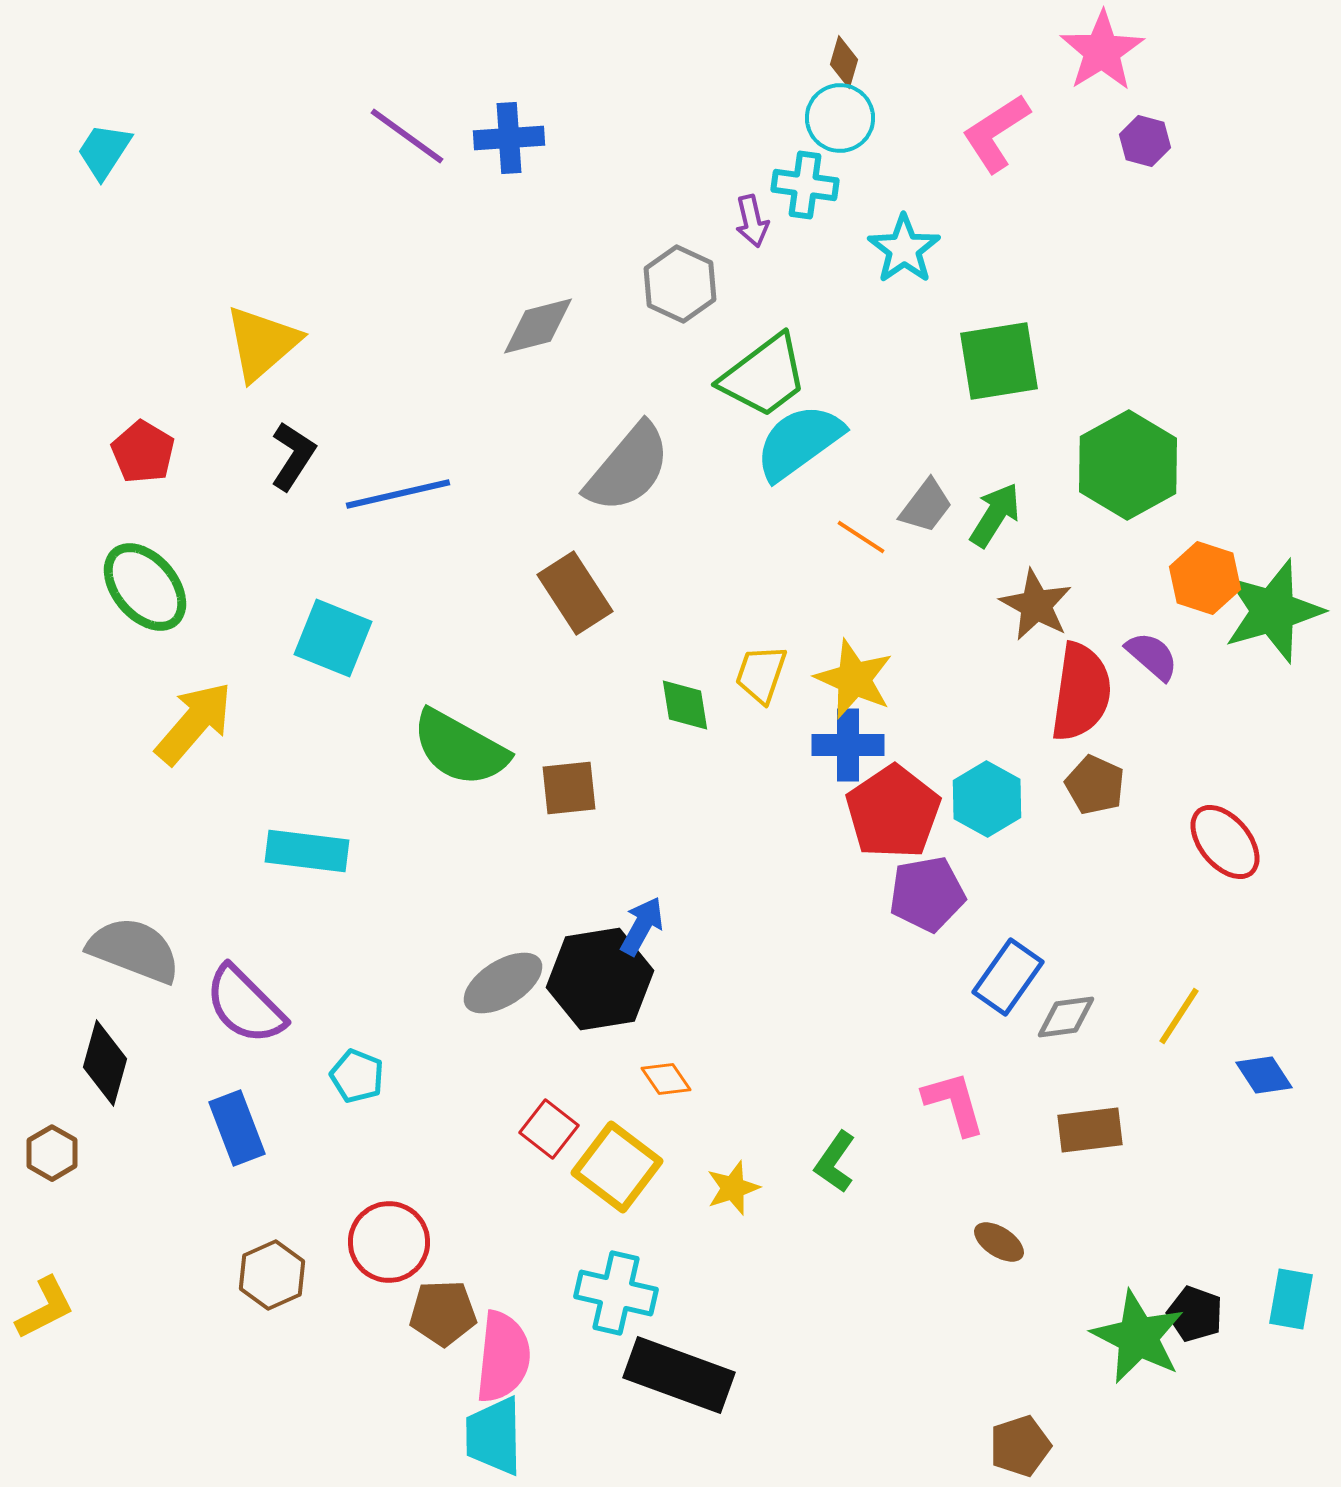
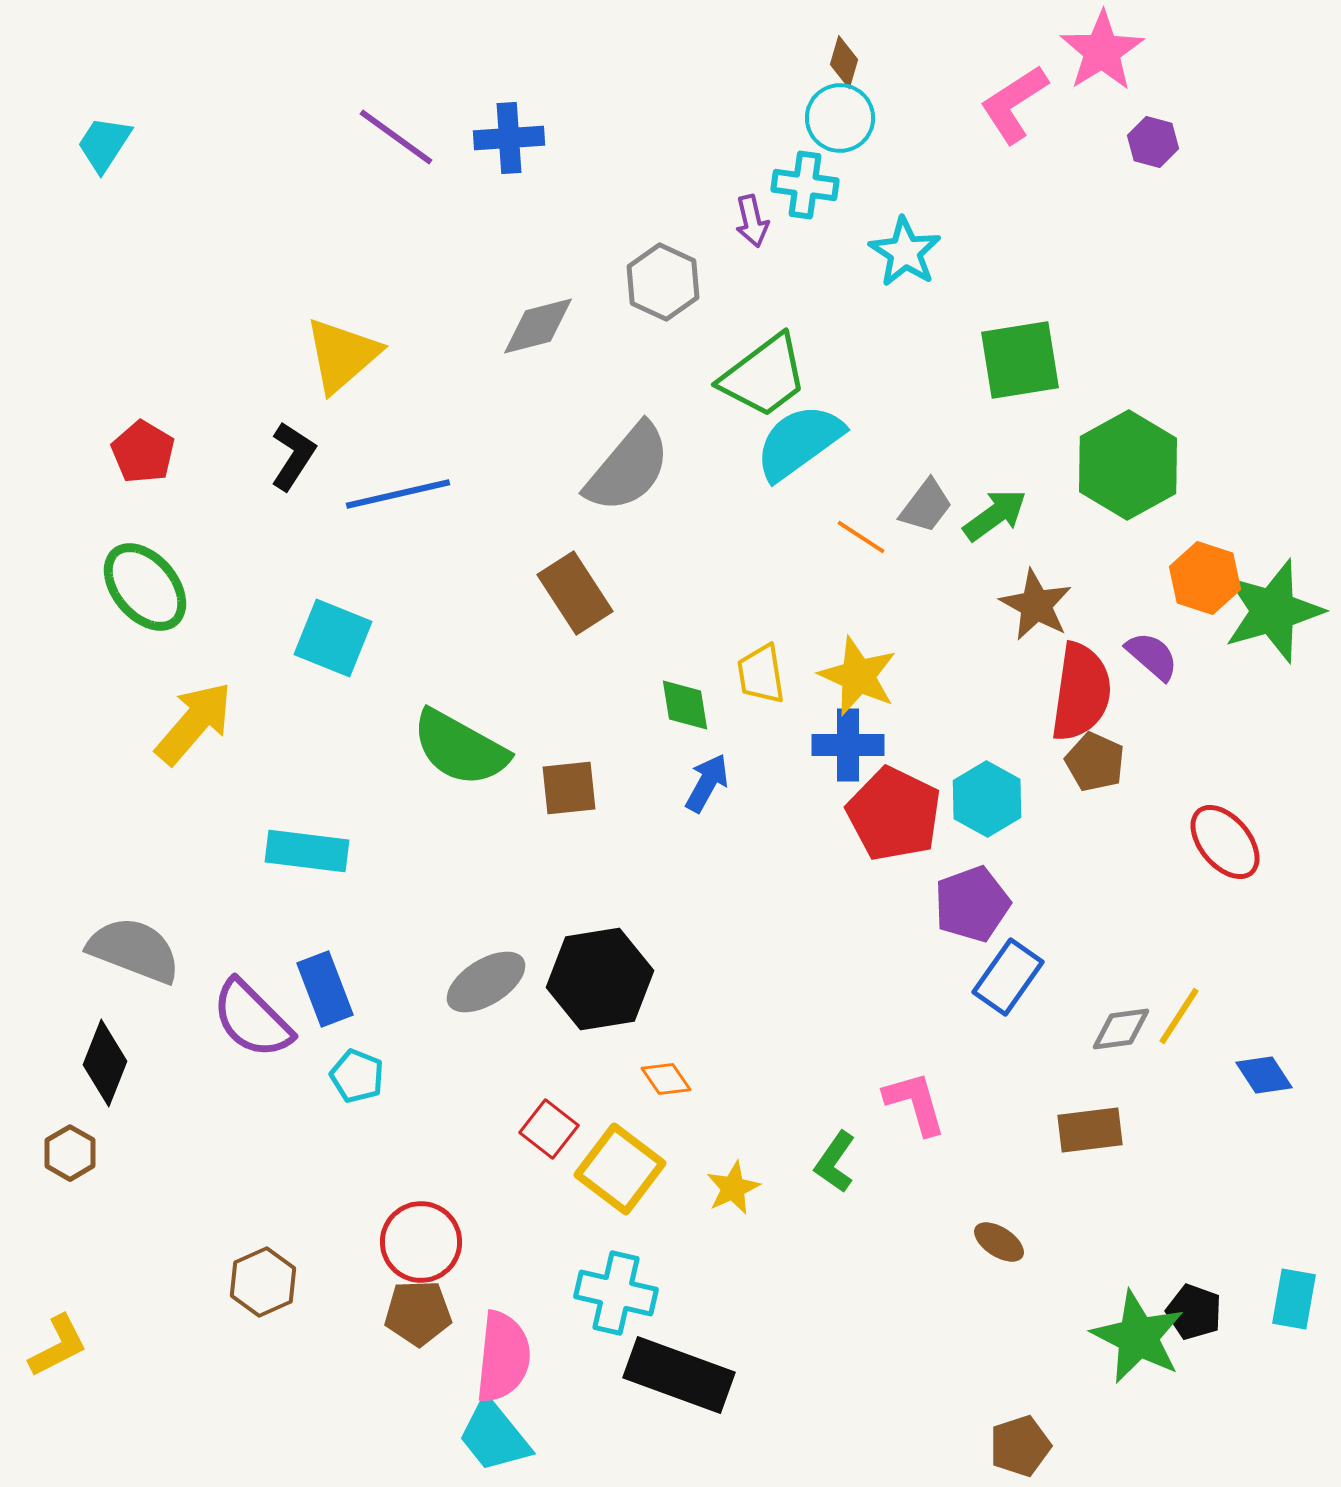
pink L-shape at (996, 133): moved 18 px right, 29 px up
purple line at (407, 136): moved 11 px left, 1 px down
purple hexagon at (1145, 141): moved 8 px right, 1 px down
cyan trapezoid at (104, 151): moved 7 px up
cyan star at (904, 249): moved 1 px right, 3 px down; rotated 4 degrees counterclockwise
gray hexagon at (680, 284): moved 17 px left, 2 px up
yellow triangle at (262, 343): moved 80 px right, 12 px down
green square at (999, 361): moved 21 px right, 1 px up
green arrow at (995, 515): rotated 22 degrees clockwise
yellow trapezoid at (761, 674): rotated 28 degrees counterclockwise
yellow star at (854, 679): moved 4 px right, 3 px up
brown pentagon at (1095, 785): moved 23 px up
red pentagon at (893, 812): moved 1 px right, 2 px down; rotated 12 degrees counterclockwise
purple pentagon at (927, 894): moved 45 px right, 10 px down; rotated 10 degrees counterclockwise
blue arrow at (642, 926): moved 65 px right, 143 px up
gray ellipse at (503, 983): moved 17 px left, 1 px up
purple semicircle at (245, 1005): moved 7 px right, 14 px down
gray diamond at (1066, 1017): moved 55 px right, 12 px down
black diamond at (105, 1063): rotated 6 degrees clockwise
pink L-shape at (954, 1103): moved 39 px left
blue rectangle at (237, 1128): moved 88 px right, 139 px up
brown hexagon at (52, 1153): moved 18 px right
yellow square at (617, 1167): moved 3 px right, 2 px down
yellow star at (733, 1188): rotated 6 degrees counterclockwise
red circle at (389, 1242): moved 32 px right
brown hexagon at (272, 1275): moved 9 px left, 7 px down
cyan rectangle at (1291, 1299): moved 3 px right
yellow L-shape at (45, 1308): moved 13 px right, 38 px down
brown pentagon at (443, 1313): moved 25 px left
black pentagon at (1195, 1314): moved 1 px left, 2 px up
cyan trapezoid at (494, 1436): rotated 38 degrees counterclockwise
